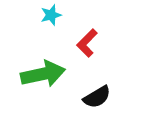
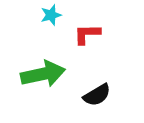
red L-shape: moved 9 px up; rotated 44 degrees clockwise
black semicircle: moved 2 px up
